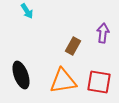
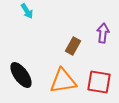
black ellipse: rotated 16 degrees counterclockwise
